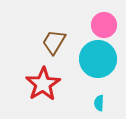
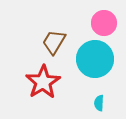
pink circle: moved 2 px up
cyan circle: moved 3 px left
red star: moved 2 px up
